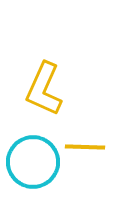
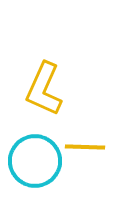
cyan circle: moved 2 px right, 1 px up
